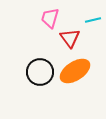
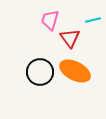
pink trapezoid: moved 2 px down
orange ellipse: rotated 60 degrees clockwise
